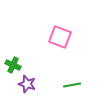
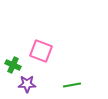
pink square: moved 19 px left, 14 px down
purple star: rotated 18 degrees counterclockwise
